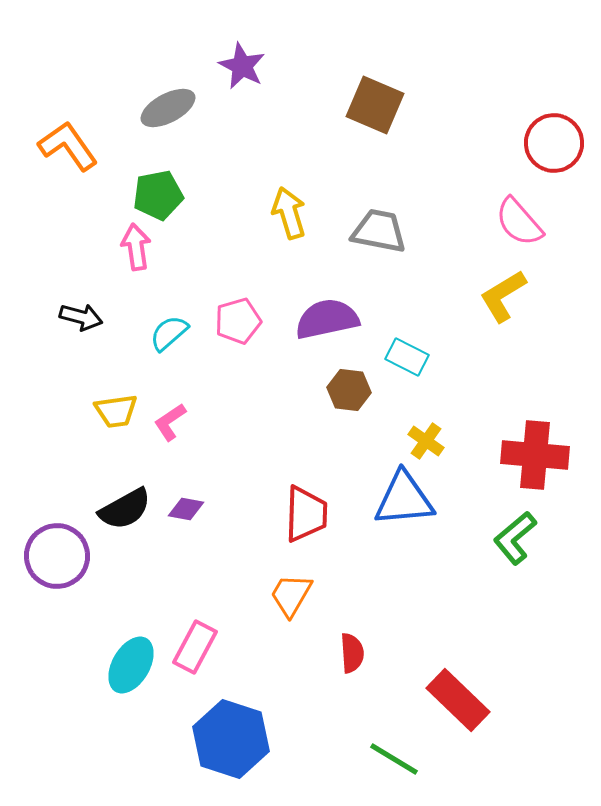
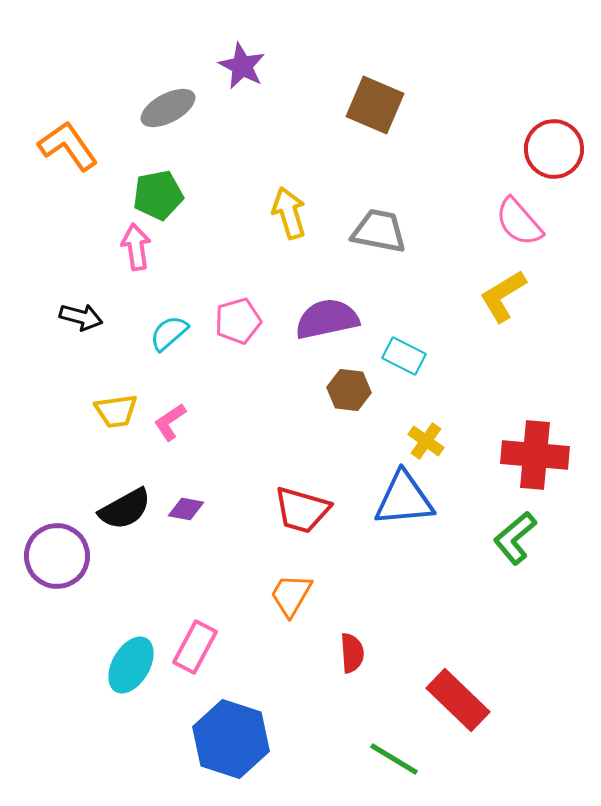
red circle: moved 6 px down
cyan rectangle: moved 3 px left, 1 px up
red trapezoid: moved 4 px left, 4 px up; rotated 104 degrees clockwise
